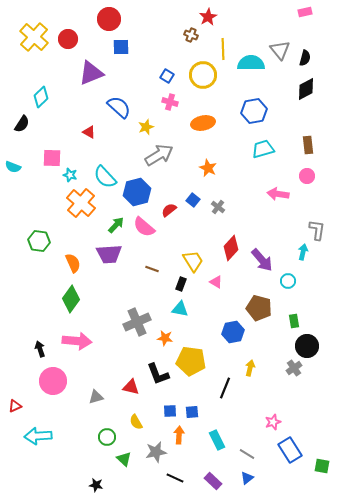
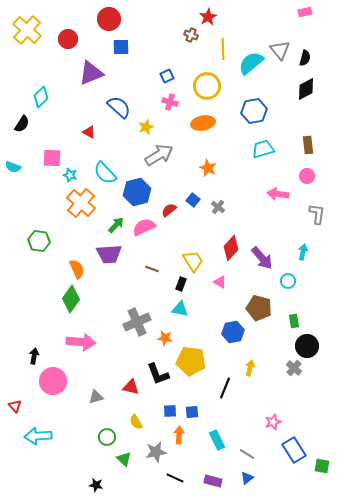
yellow cross at (34, 37): moved 7 px left, 7 px up
cyan semicircle at (251, 63): rotated 40 degrees counterclockwise
yellow circle at (203, 75): moved 4 px right, 11 px down
blue square at (167, 76): rotated 32 degrees clockwise
cyan semicircle at (105, 177): moved 4 px up
pink semicircle at (144, 227): rotated 115 degrees clockwise
gray L-shape at (317, 230): moved 16 px up
purple arrow at (262, 260): moved 2 px up
orange semicircle at (73, 263): moved 4 px right, 6 px down
pink triangle at (216, 282): moved 4 px right
pink arrow at (77, 341): moved 4 px right, 1 px down
black arrow at (40, 349): moved 6 px left, 7 px down; rotated 28 degrees clockwise
gray cross at (294, 368): rotated 14 degrees counterclockwise
red triangle at (15, 406): rotated 48 degrees counterclockwise
blue rectangle at (290, 450): moved 4 px right
purple rectangle at (213, 481): rotated 30 degrees counterclockwise
